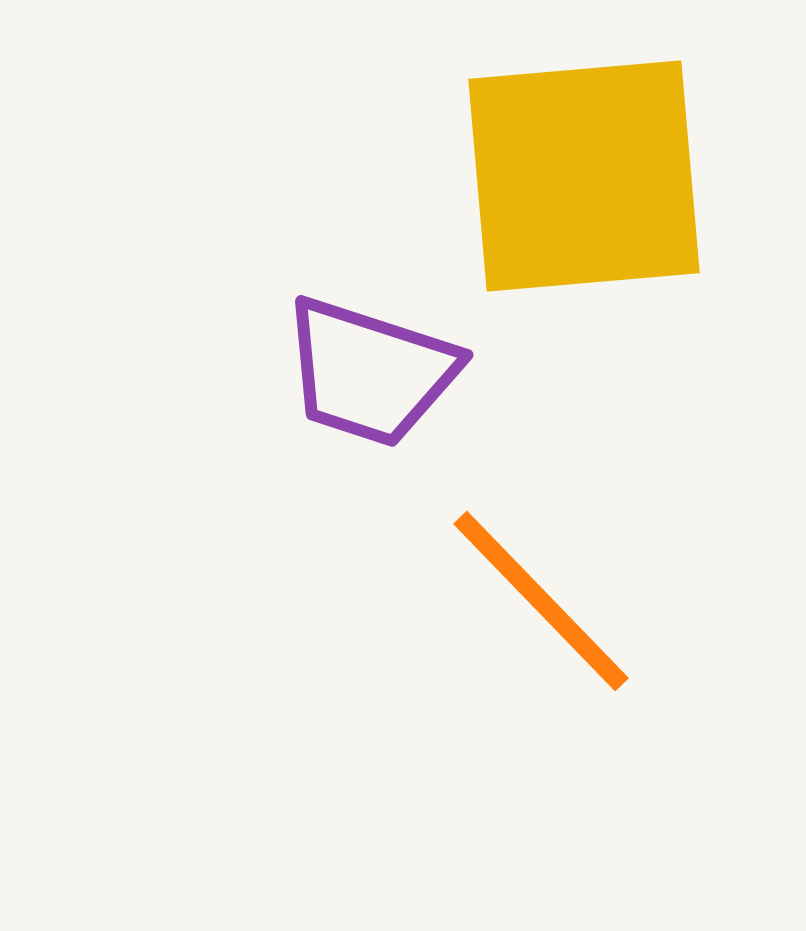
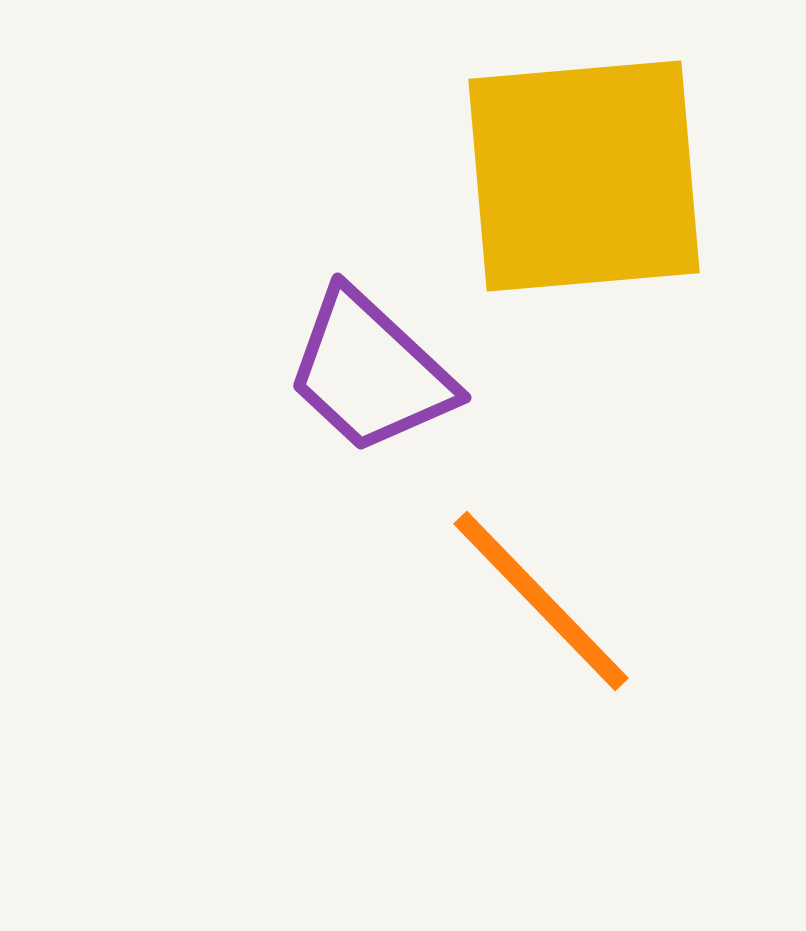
purple trapezoid: rotated 25 degrees clockwise
